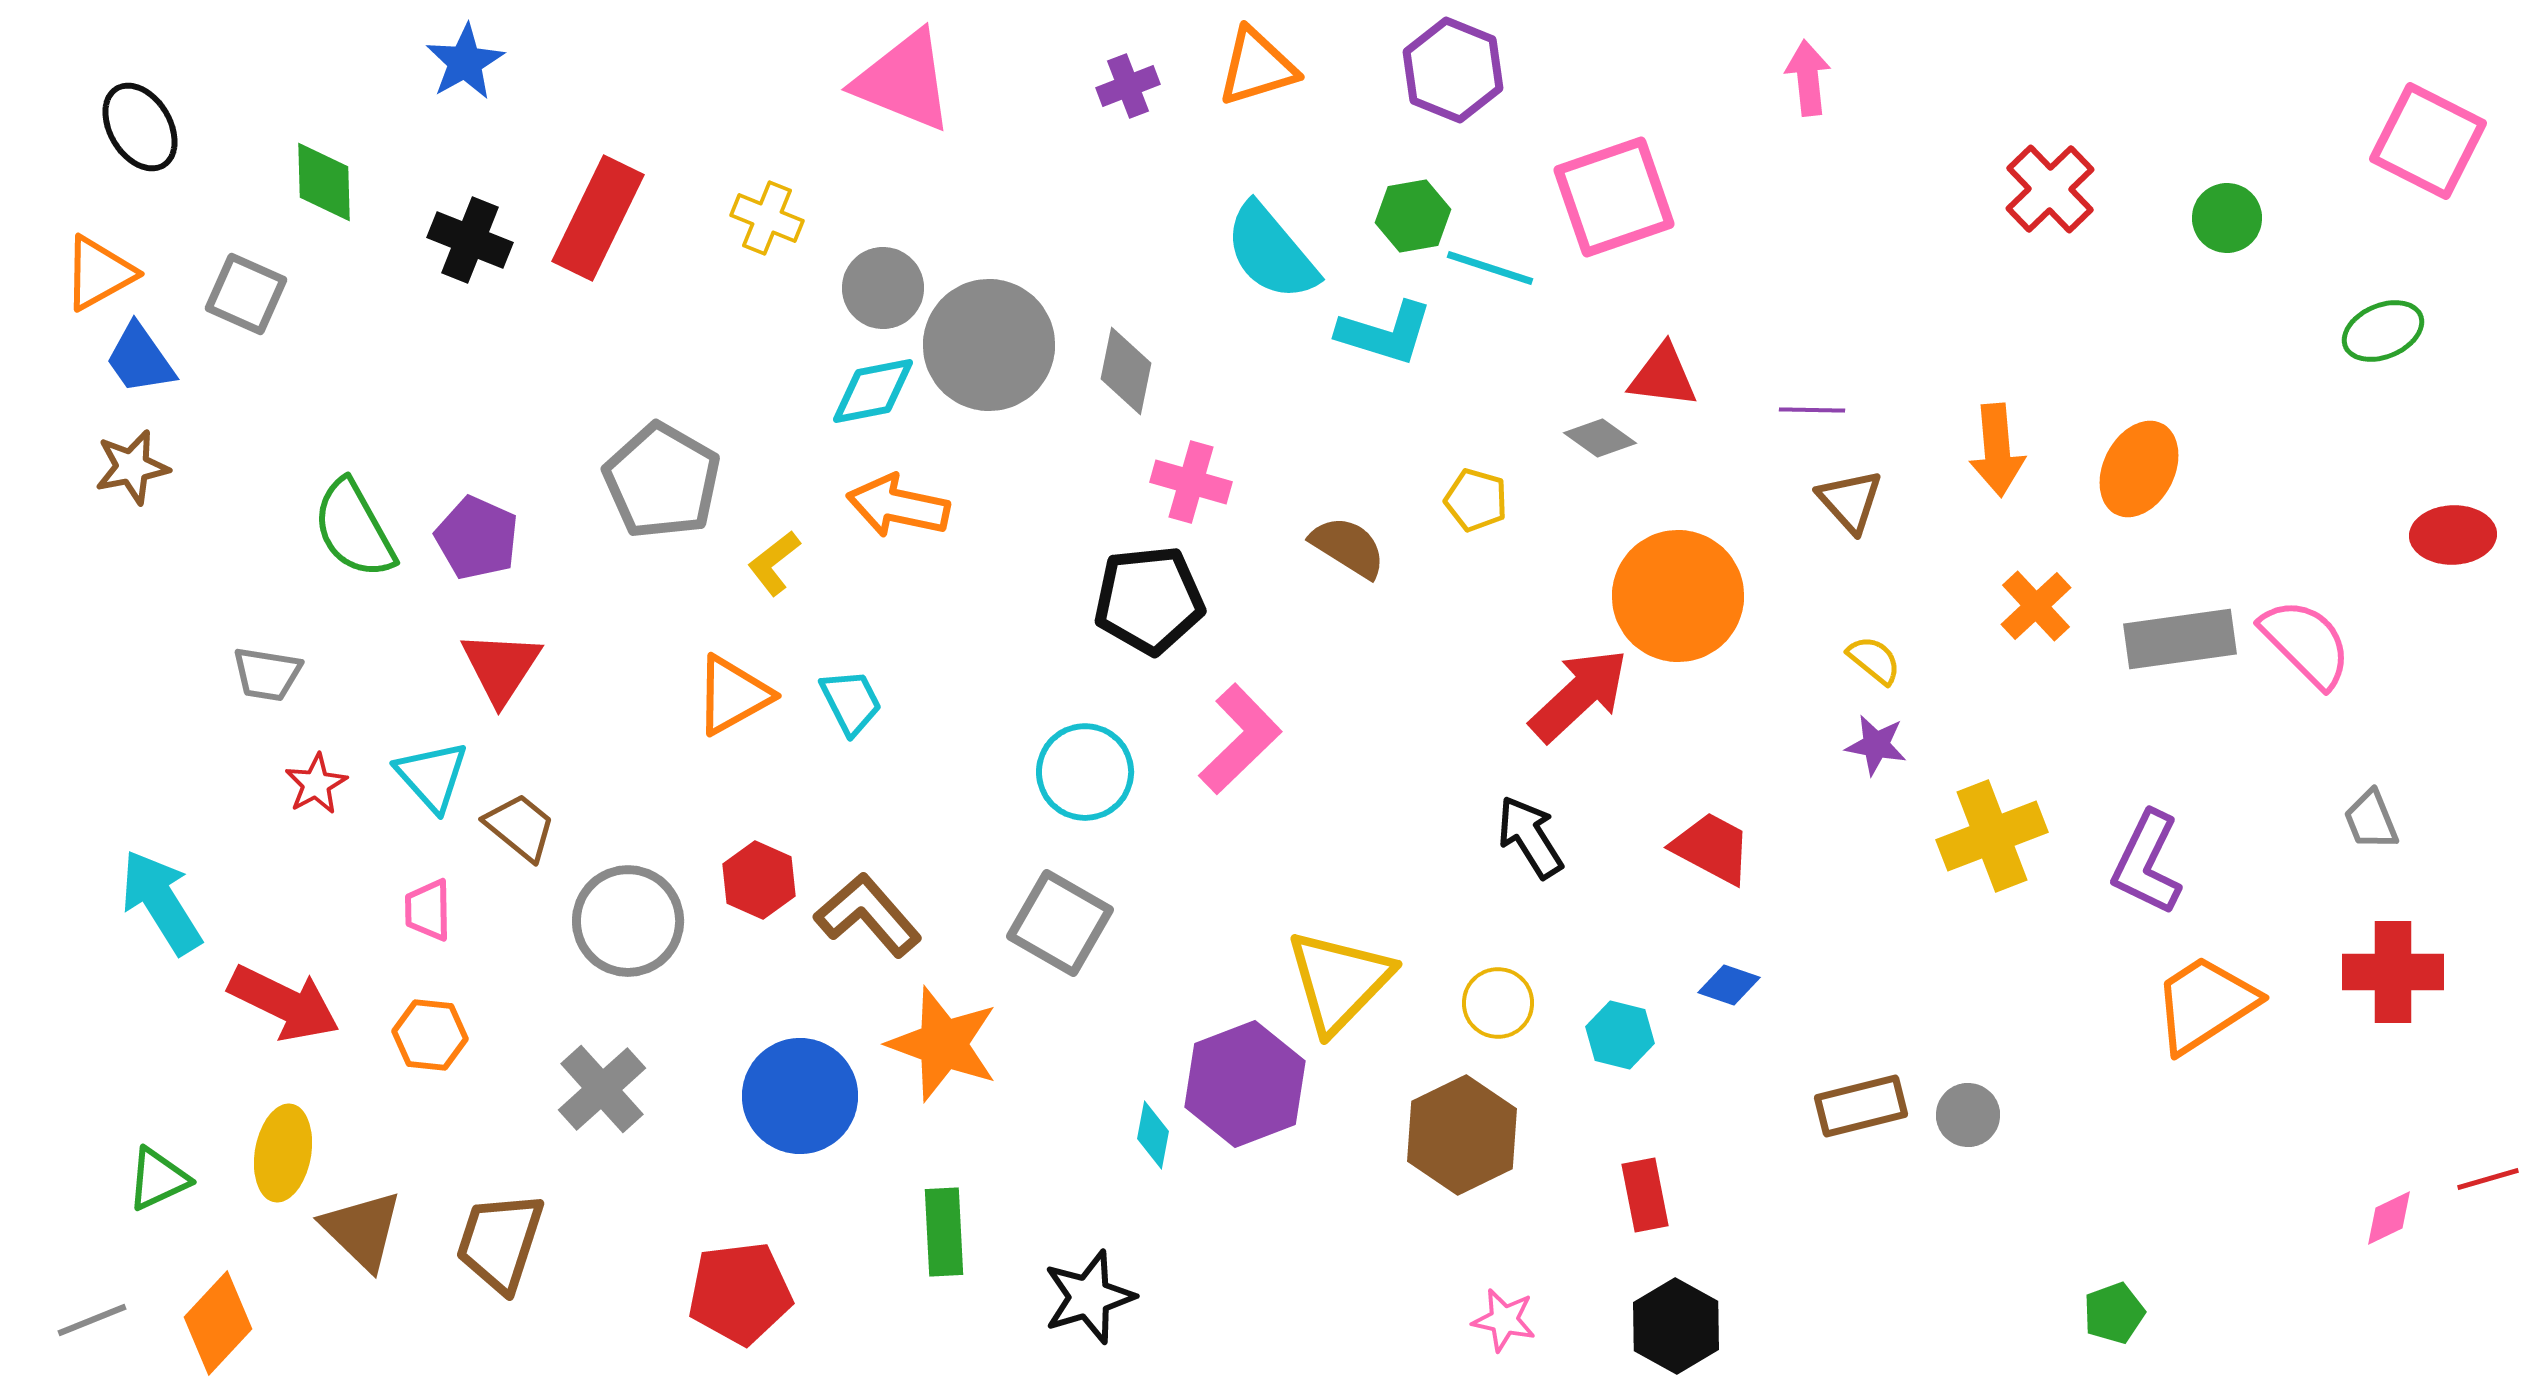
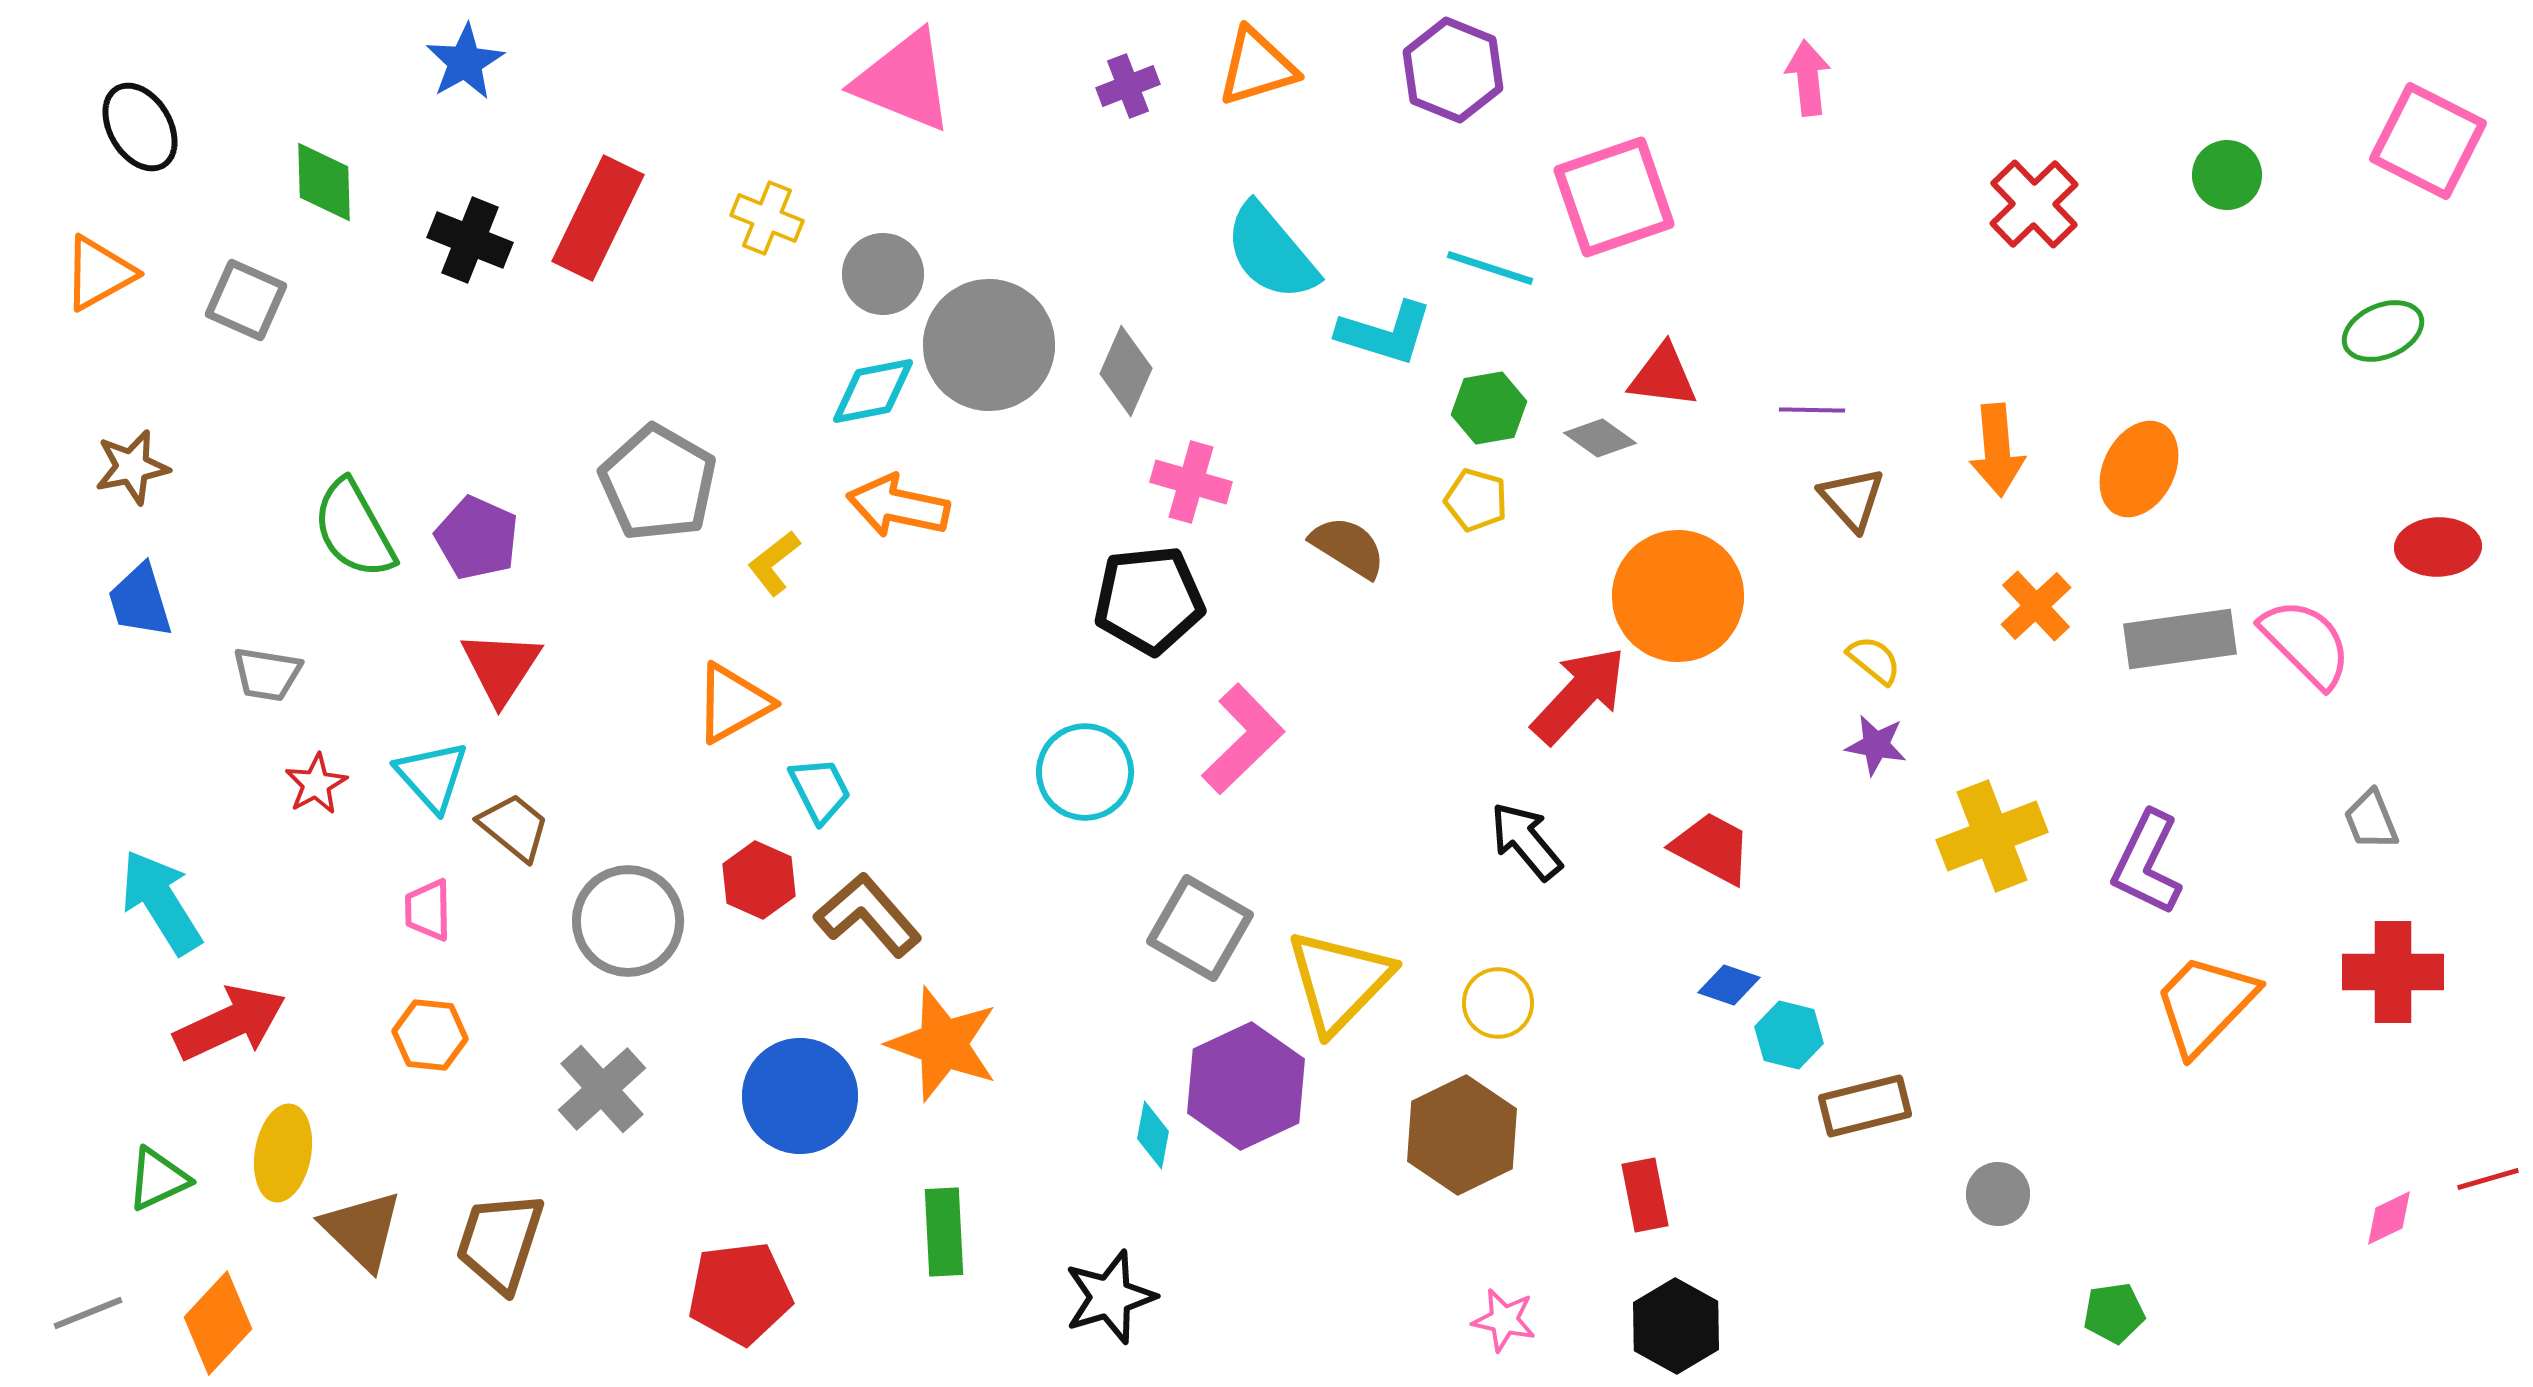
red cross at (2050, 189): moved 16 px left, 15 px down
green hexagon at (1413, 216): moved 76 px right, 192 px down
green circle at (2227, 218): moved 43 px up
gray circle at (883, 288): moved 14 px up
gray square at (246, 294): moved 6 px down
blue trapezoid at (140, 359): moved 242 px down; rotated 18 degrees clockwise
gray diamond at (1126, 371): rotated 12 degrees clockwise
gray pentagon at (662, 481): moved 4 px left, 2 px down
brown triangle at (1850, 501): moved 2 px right, 2 px up
red ellipse at (2453, 535): moved 15 px left, 12 px down
orange triangle at (733, 695): moved 8 px down
red arrow at (1579, 695): rotated 4 degrees counterclockwise
cyan trapezoid at (851, 702): moved 31 px left, 88 px down
pink L-shape at (1240, 739): moved 3 px right
brown trapezoid at (520, 827): moved 6 px left
black arrow at (1530, 837): moved 4 px left, 4 px down; rotated 8 degrees counterclockwise
gray square at (1060, 923): moved 140 px right, 5 px down
red arrow at (284, 1003): moved 54 px left, 20 px down; rotated 51 degrees counterclockwise
orange trapezoid at (2205, 1004): rotated 13 degrees counterclockwise
cyan hexagon at (1620, 1035): moved 169 px right
purple hexagon at (1245, 1084): moved 1 px right, 2 px down; rotated 4 degrees counterclockwise
brown rectangle at (1861, 1106): moved 4 px right
gray circle at (1968, 1115): moved 30 px right, 79 px down
black star at (1089, 1297): moved 21 px right
green pentagon at (2114, 1313): rotated 12 degrees clockwise
gray line at (92, 1320): moved 4 px left, 7 px up
